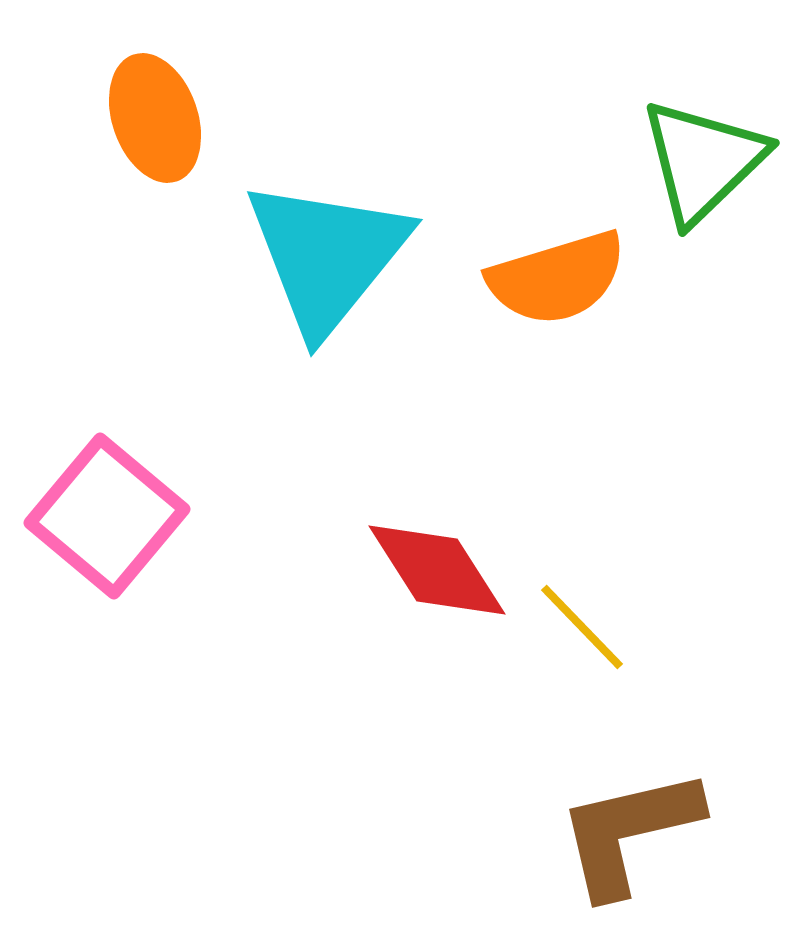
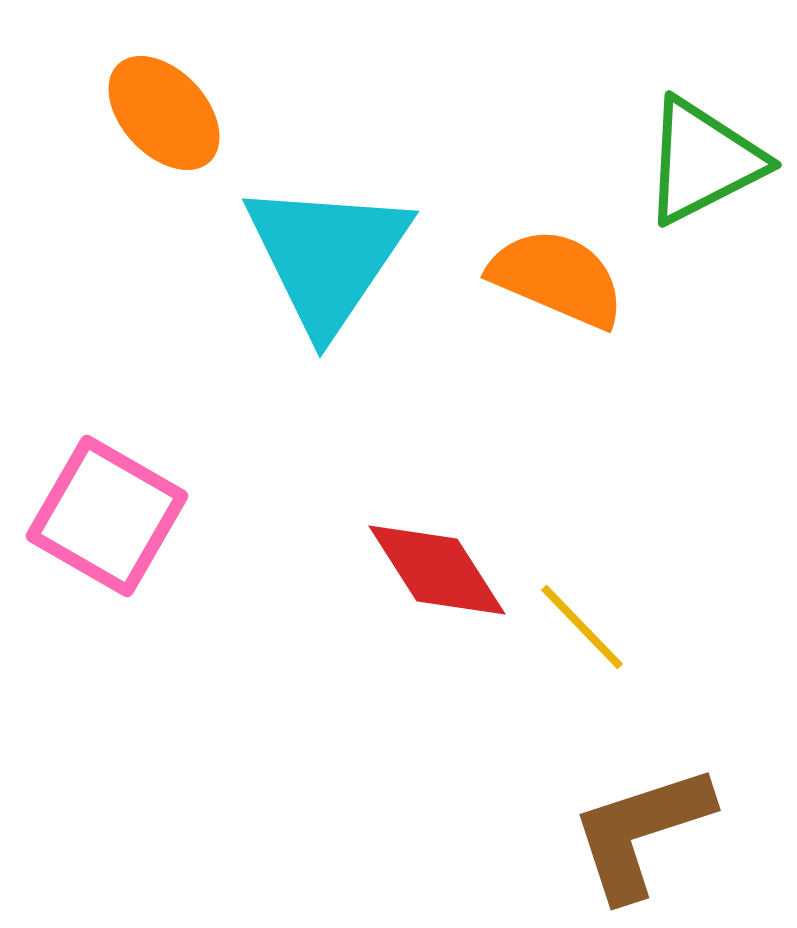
orange ellipse: moved 9 px right, 5 px up; rotated 24 degrees counterclockwise
green triangle: rotated 17 degrees clockwise
cyan triangle: rotated 5 degrees counterclockwise
orange semicircle: rotated 140 degrees counterclockwise
pink square: rotated 10 degrees counterclockwise
brown L-shape: moved 12 px right; rotated 5 degrees counterclockwise
